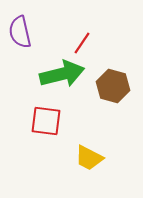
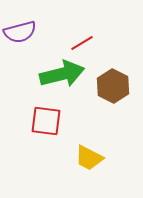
purple semicircle: rotated 92 degrees counterclockwise
red line: rotated 25 degrees clockwise
brown hexagon: rotated 12 degrees clockwise
